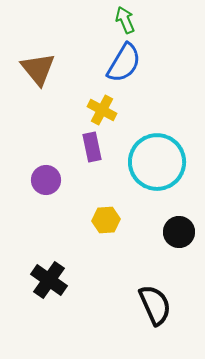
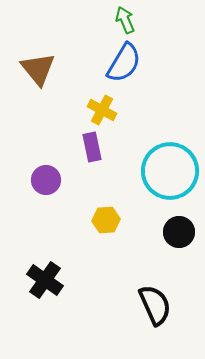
cyan circle: moved 13 px right, 9 px down
black cross: moved 4 px left
